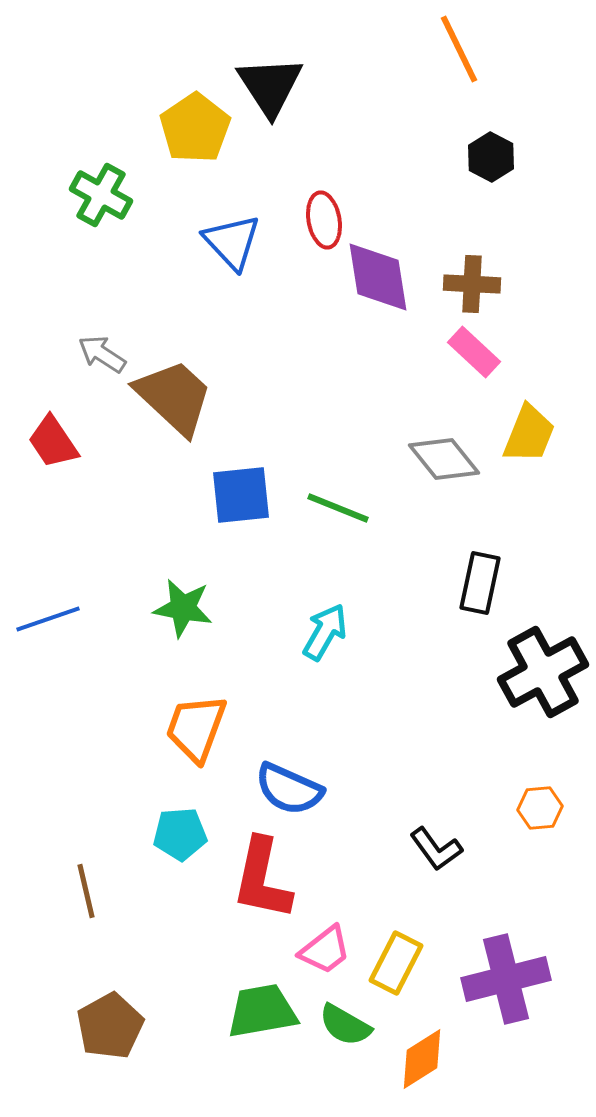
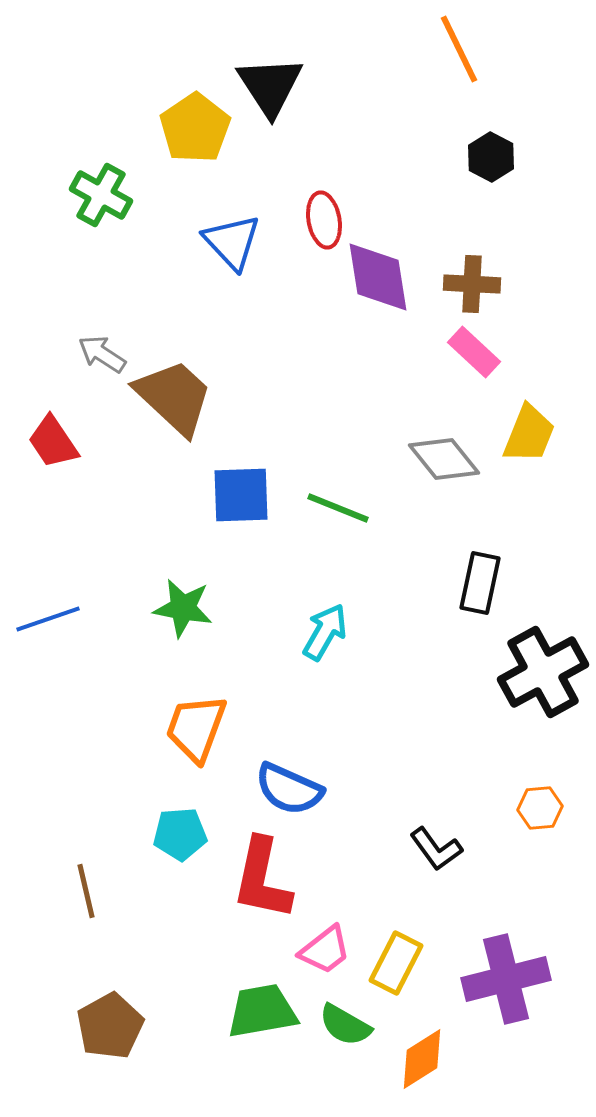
blue square: rotated 4 degrees clockwise
